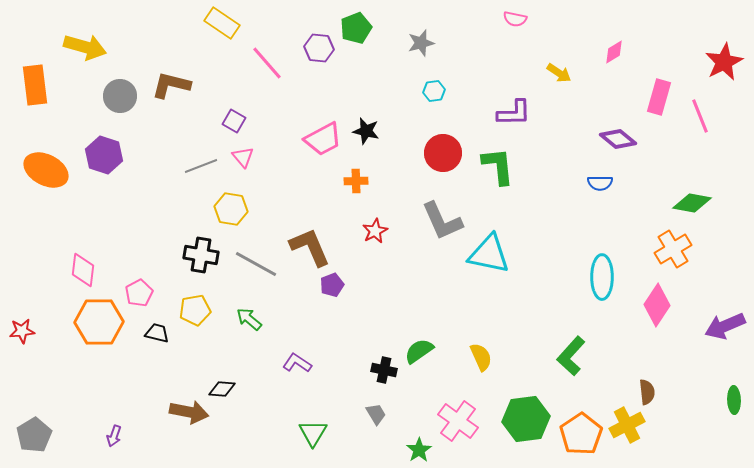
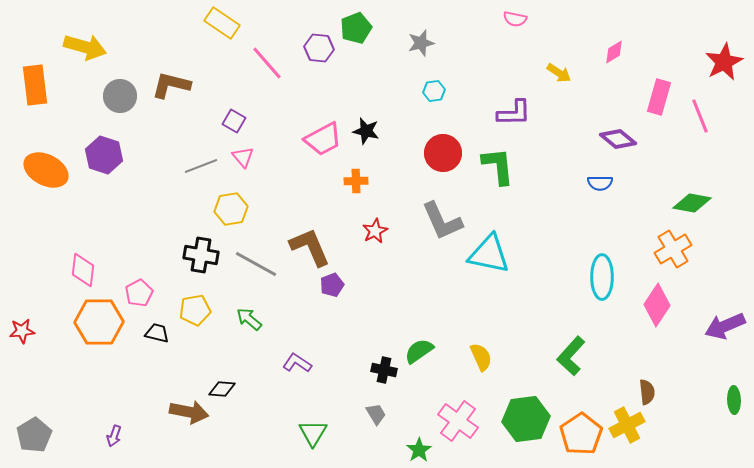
yellow hexagon at (231, 209): rotated 20 degrees counterclockwise
